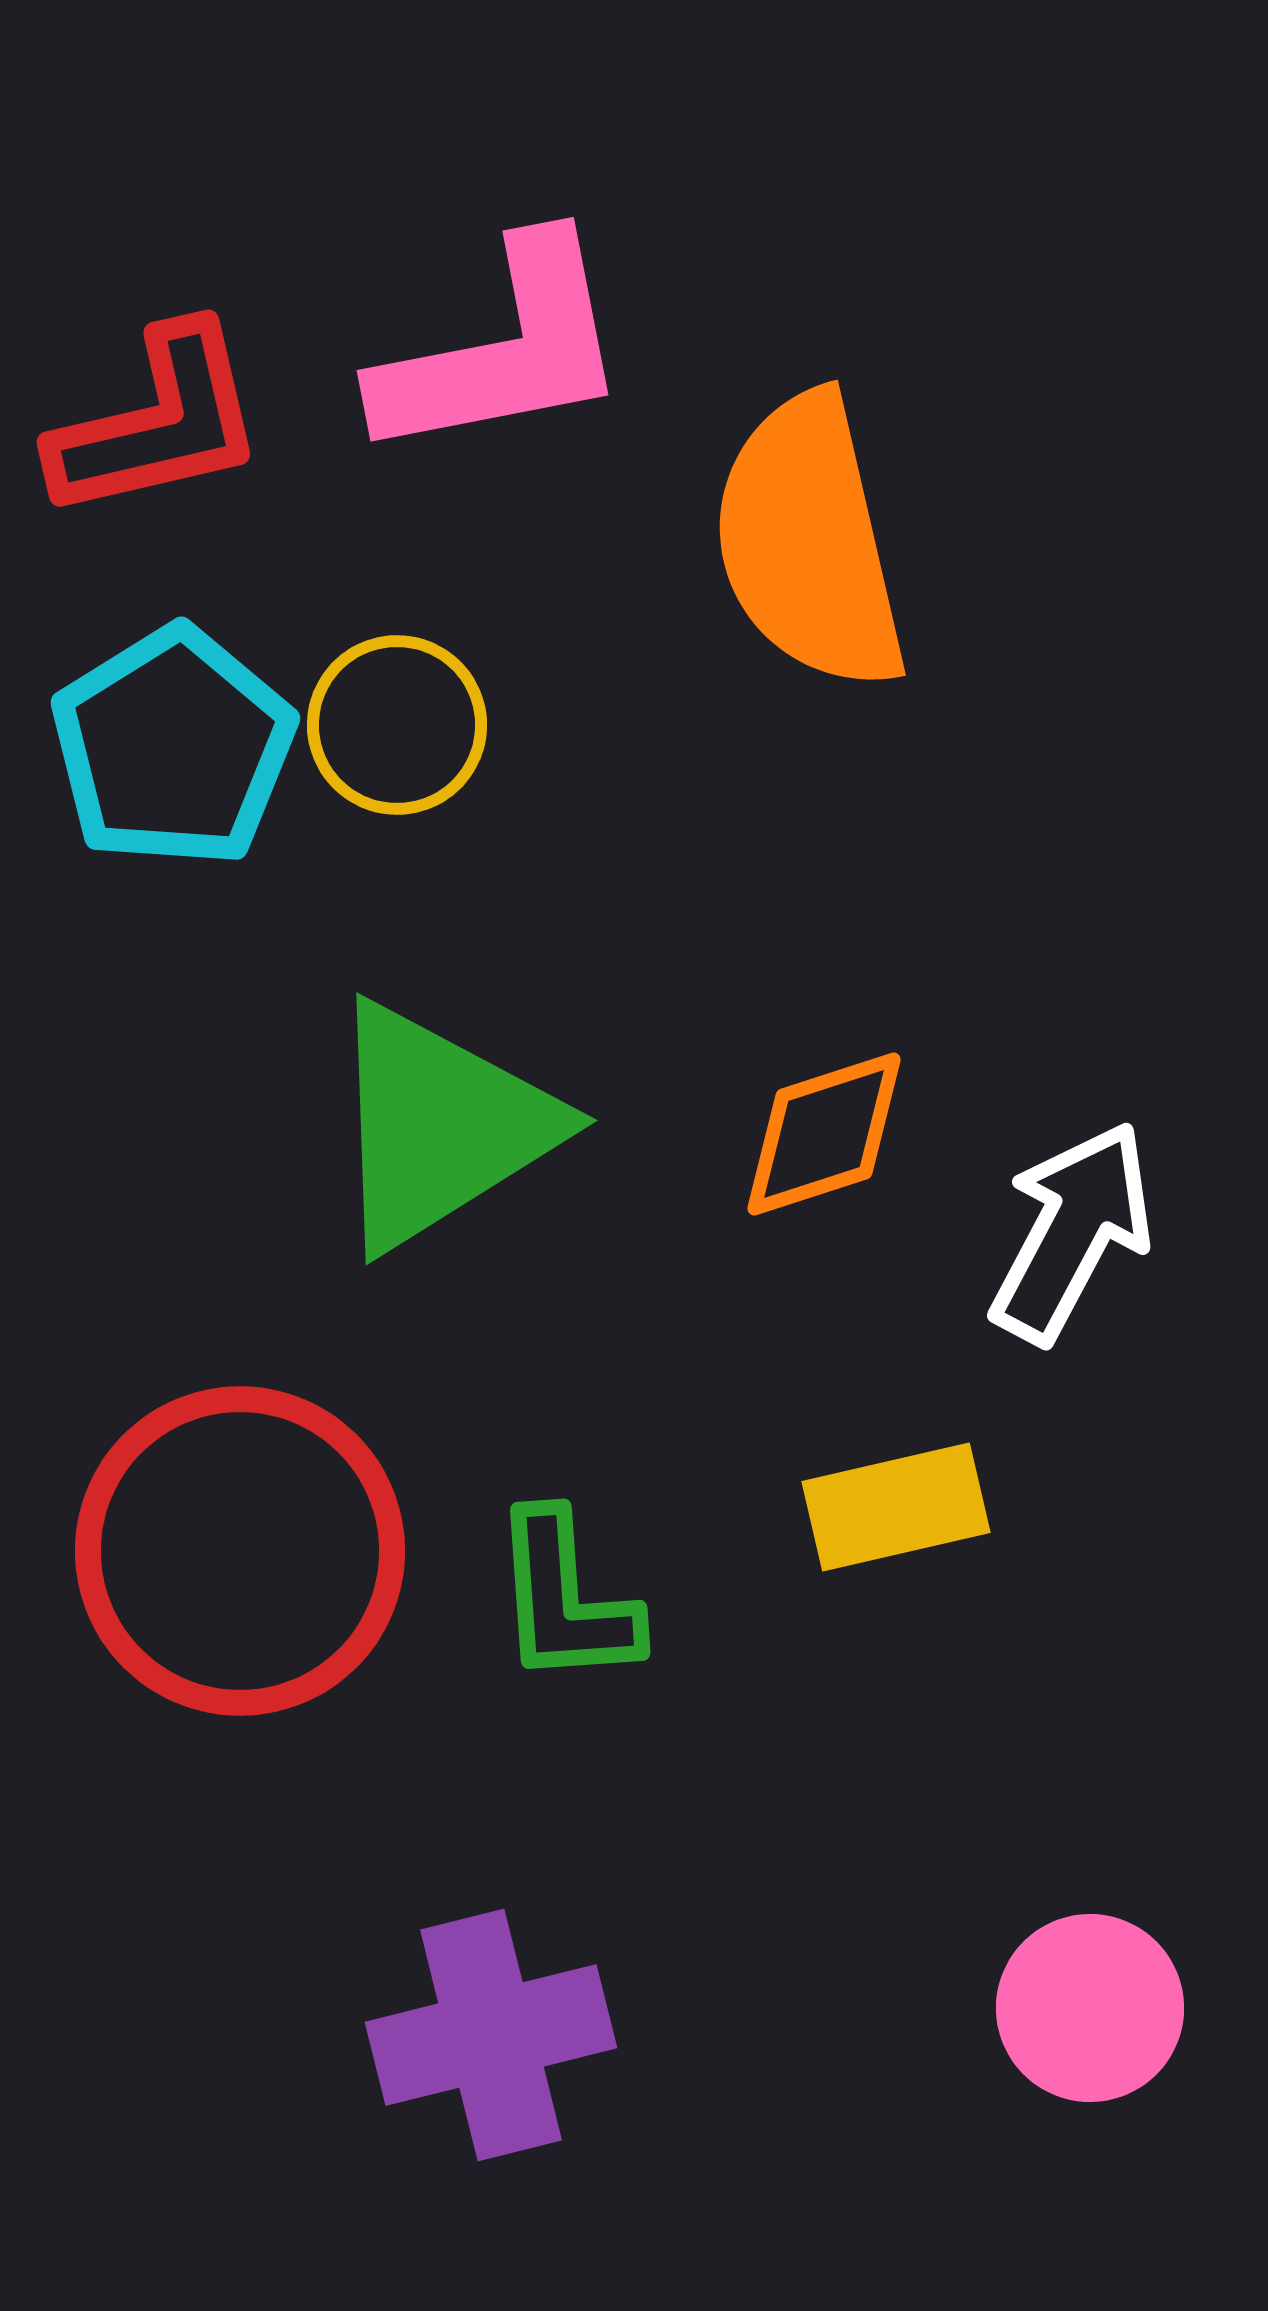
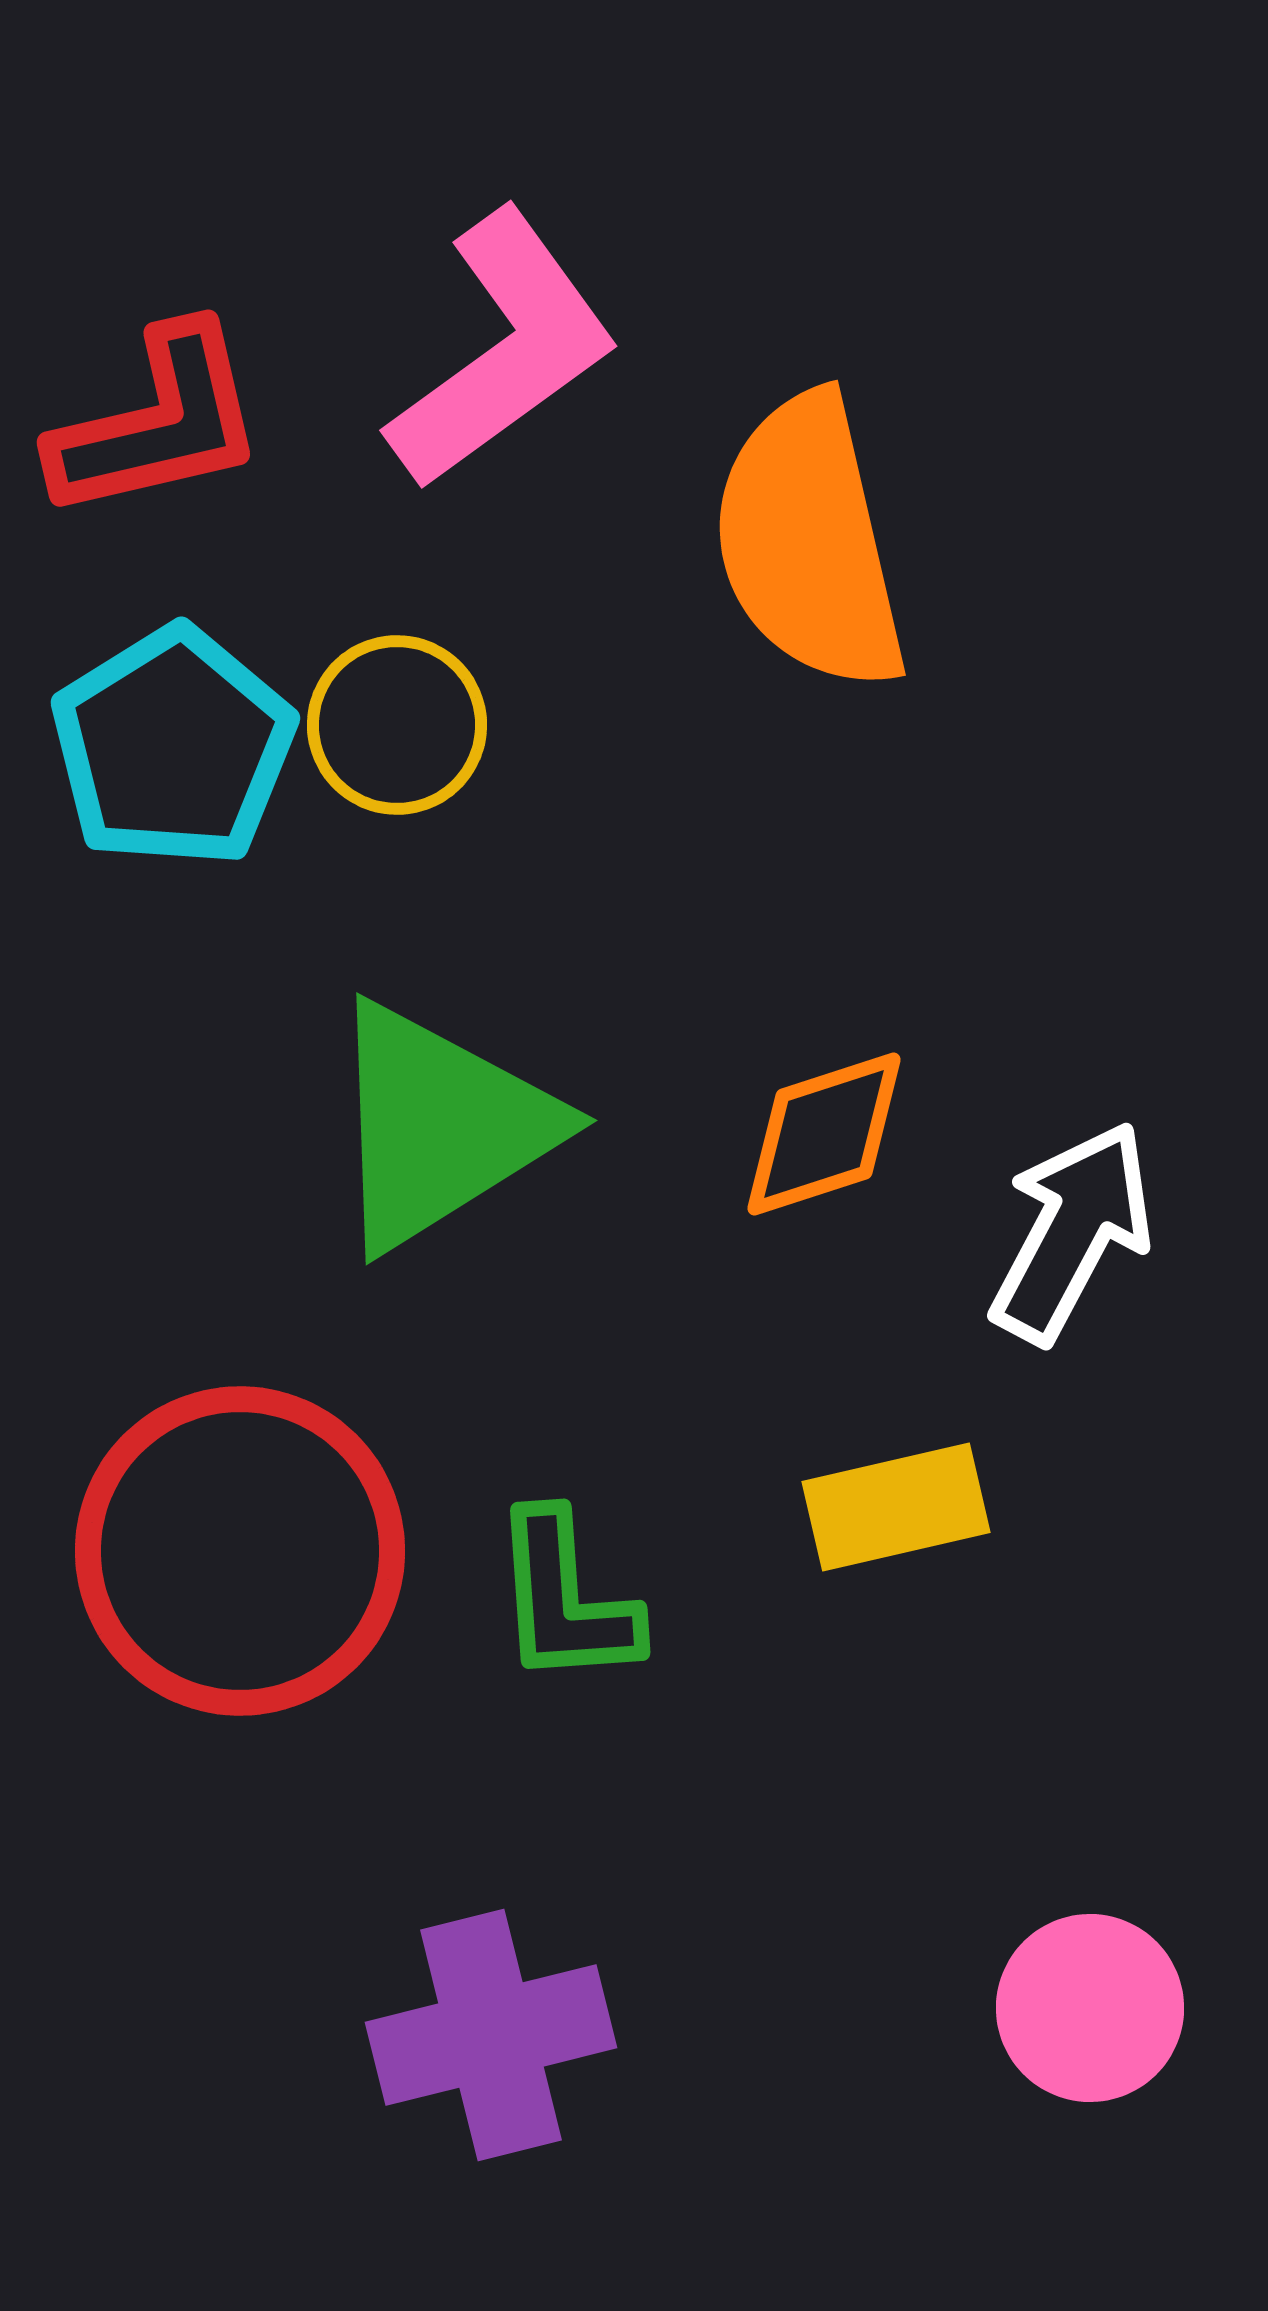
pink L-shape: rotated 25 degrees counterclockwise
